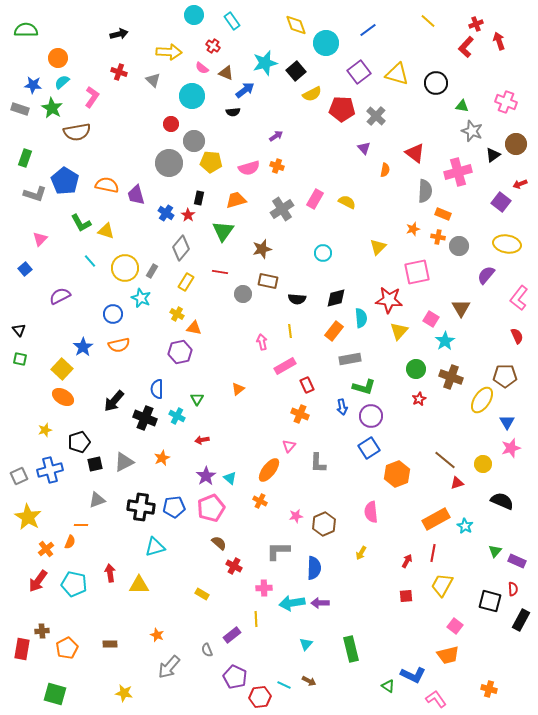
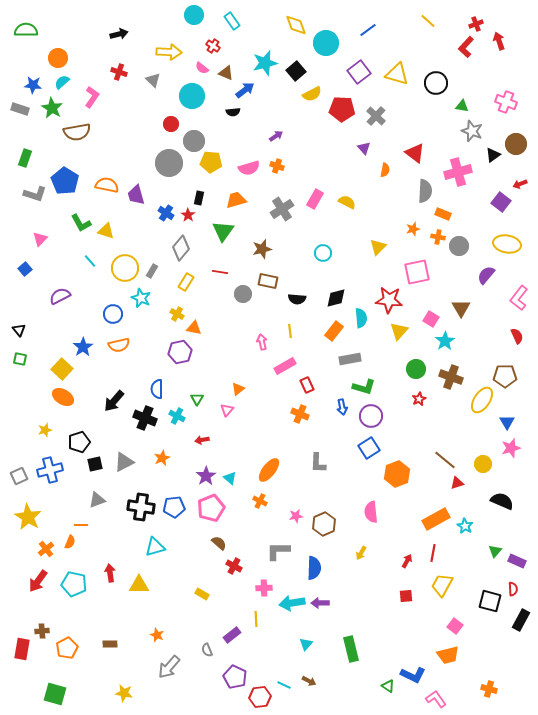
pink triangle at (289, 446): moved 62 px left, 36 px up
